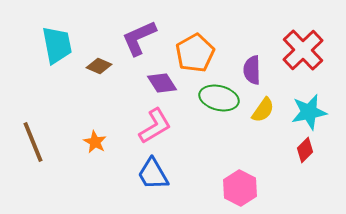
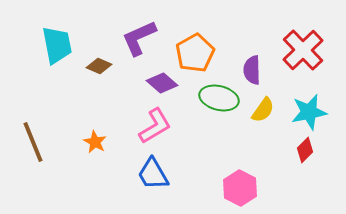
purple diamond: rotated 16 degrees counterclockwise
